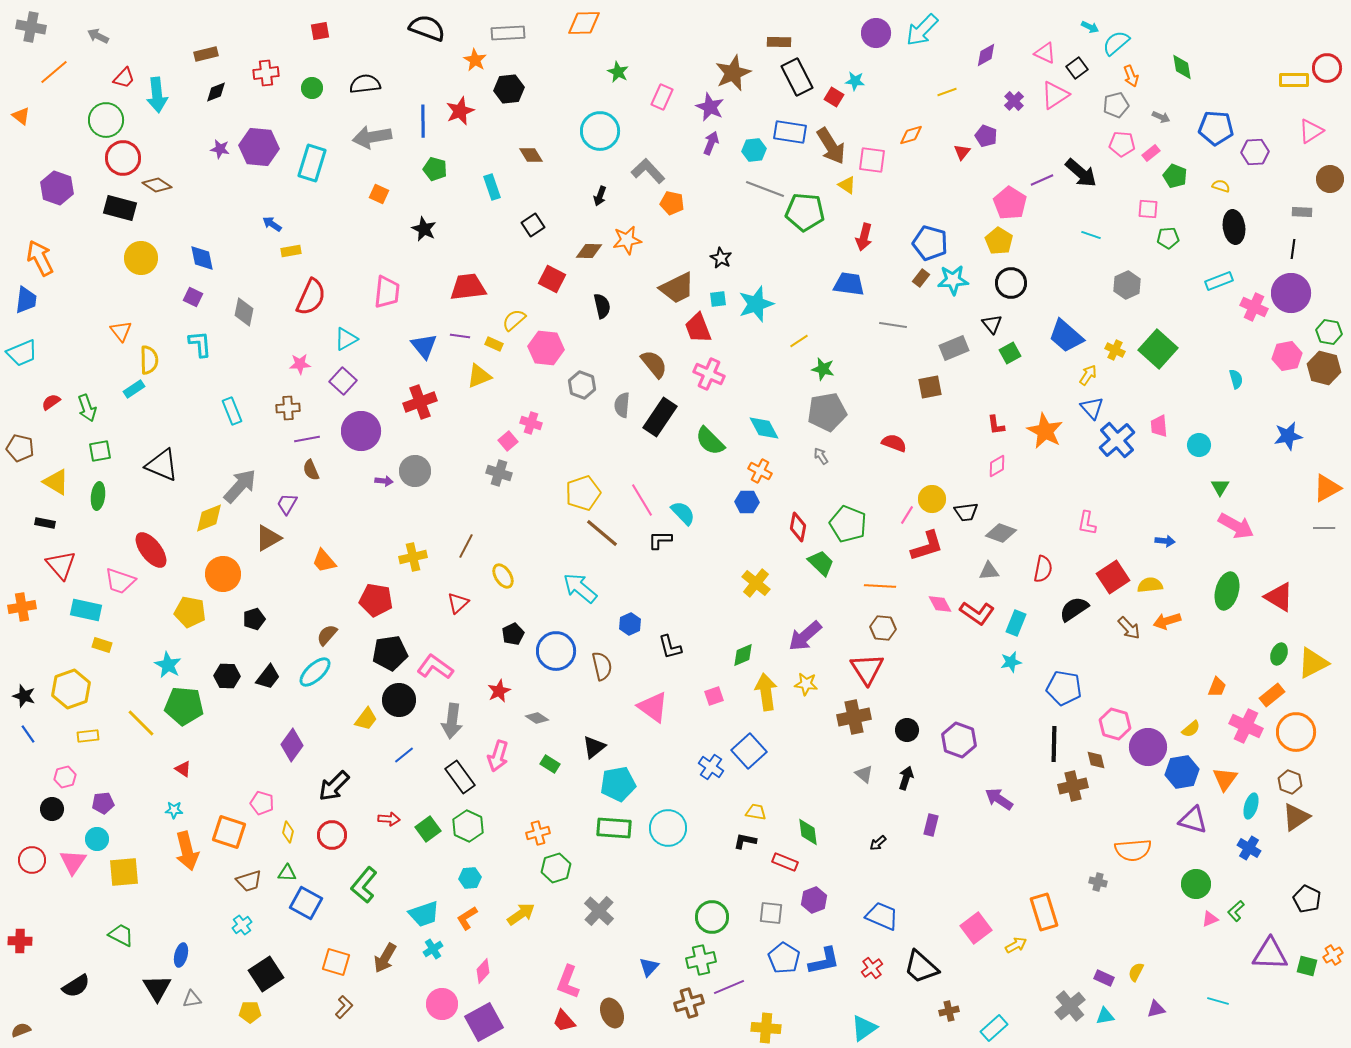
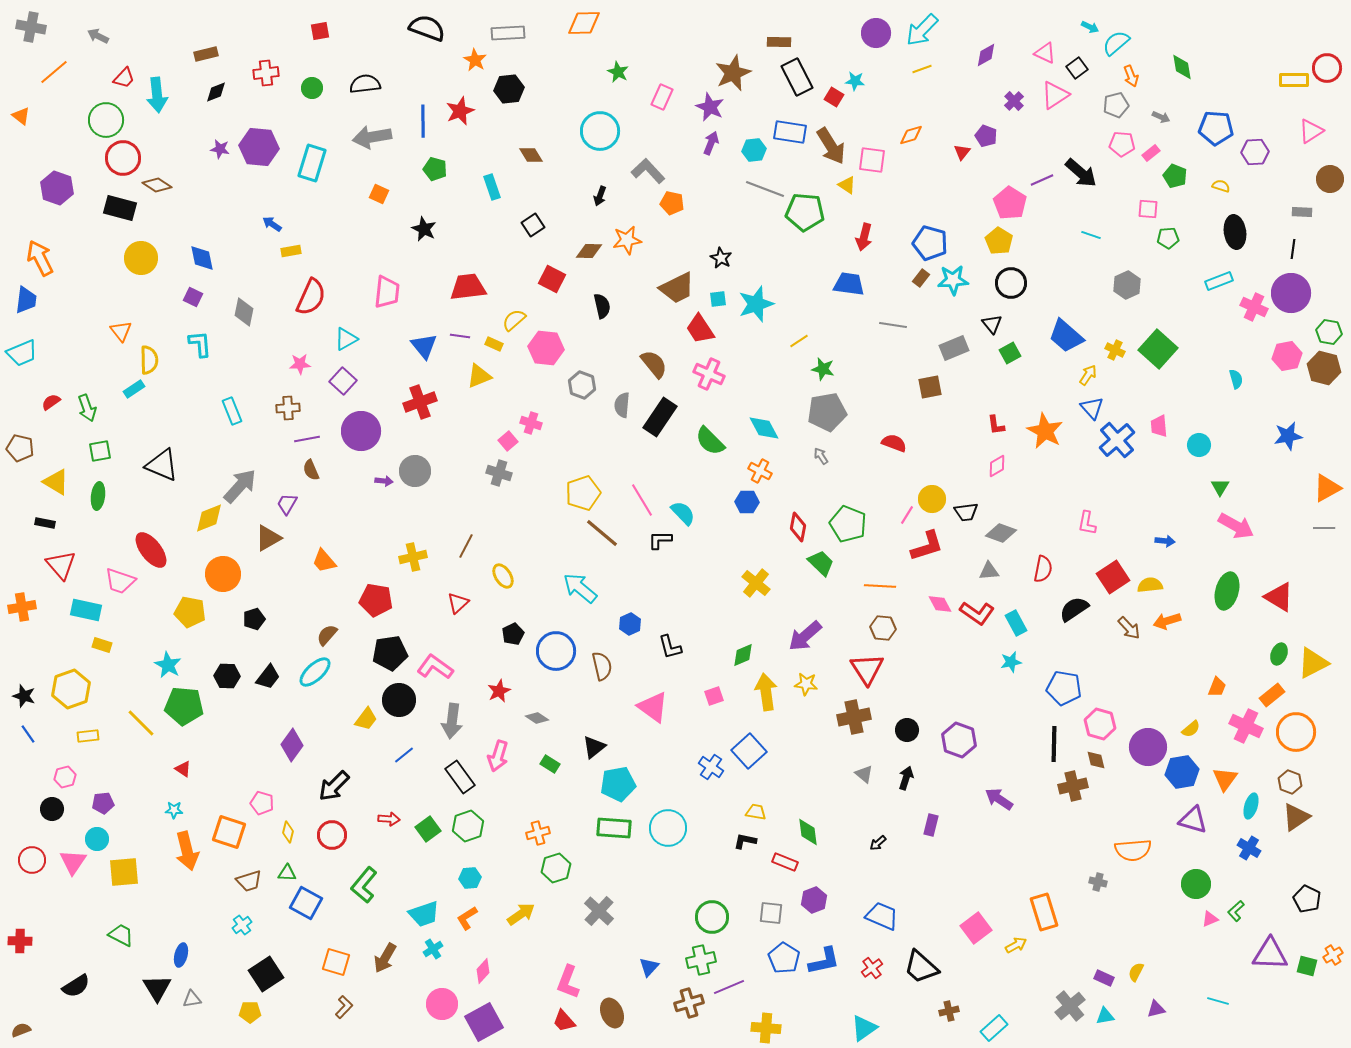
yellow line at (947, 92): moved 25 px left, 23 px up
black ellipse at (1234, 227): moved 1 px right, 5 px down
red trapezoid at (698, 328): moved 2 px right, 1 px down; rotated 12 degrees counterclockwise
cyan rectangle at (1016, 623): rotated 50 degrees counterclockwise
pink hexagon at (1115, 724): moved 15 px left
green hexagon at (468, 826): rotated 16 degrees clockwise
